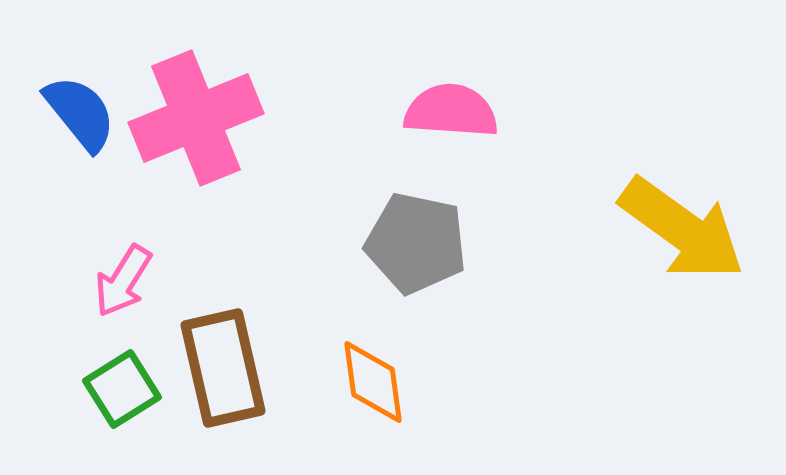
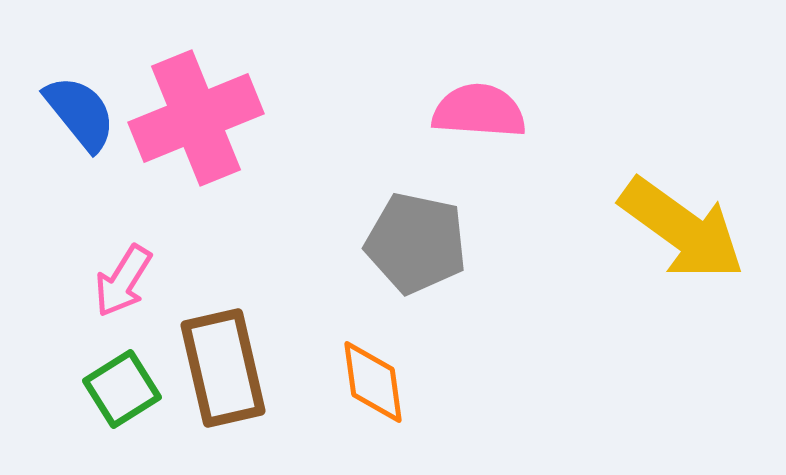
pink semicircle: moved 28 px right
